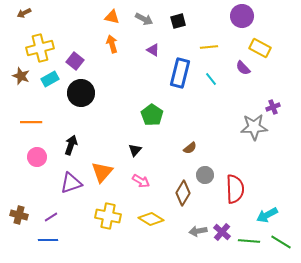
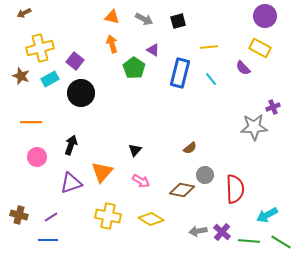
purple circle at (242, 16): moved 23 px right
green pentagon at (152, 115): moved 18 px left, 47 px up
brown diamond at (183, 193): moved 1 px left, 3 px up; rotated 70 degrees clockwise
